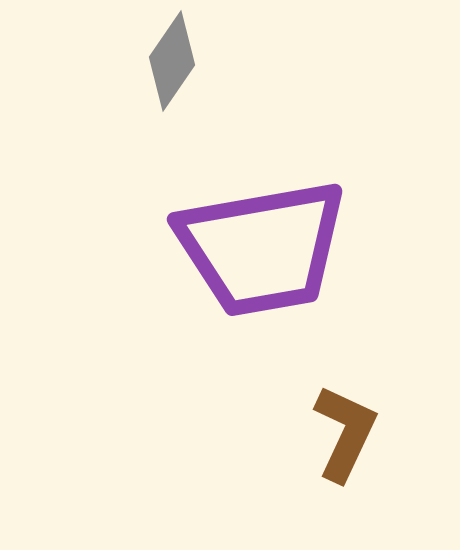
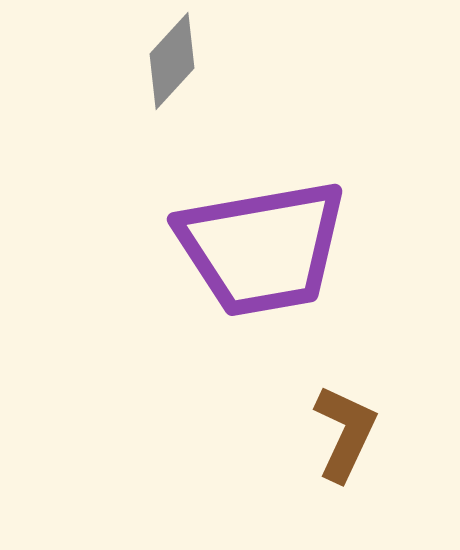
gray diamond: rotated 8 degrees clockwise
